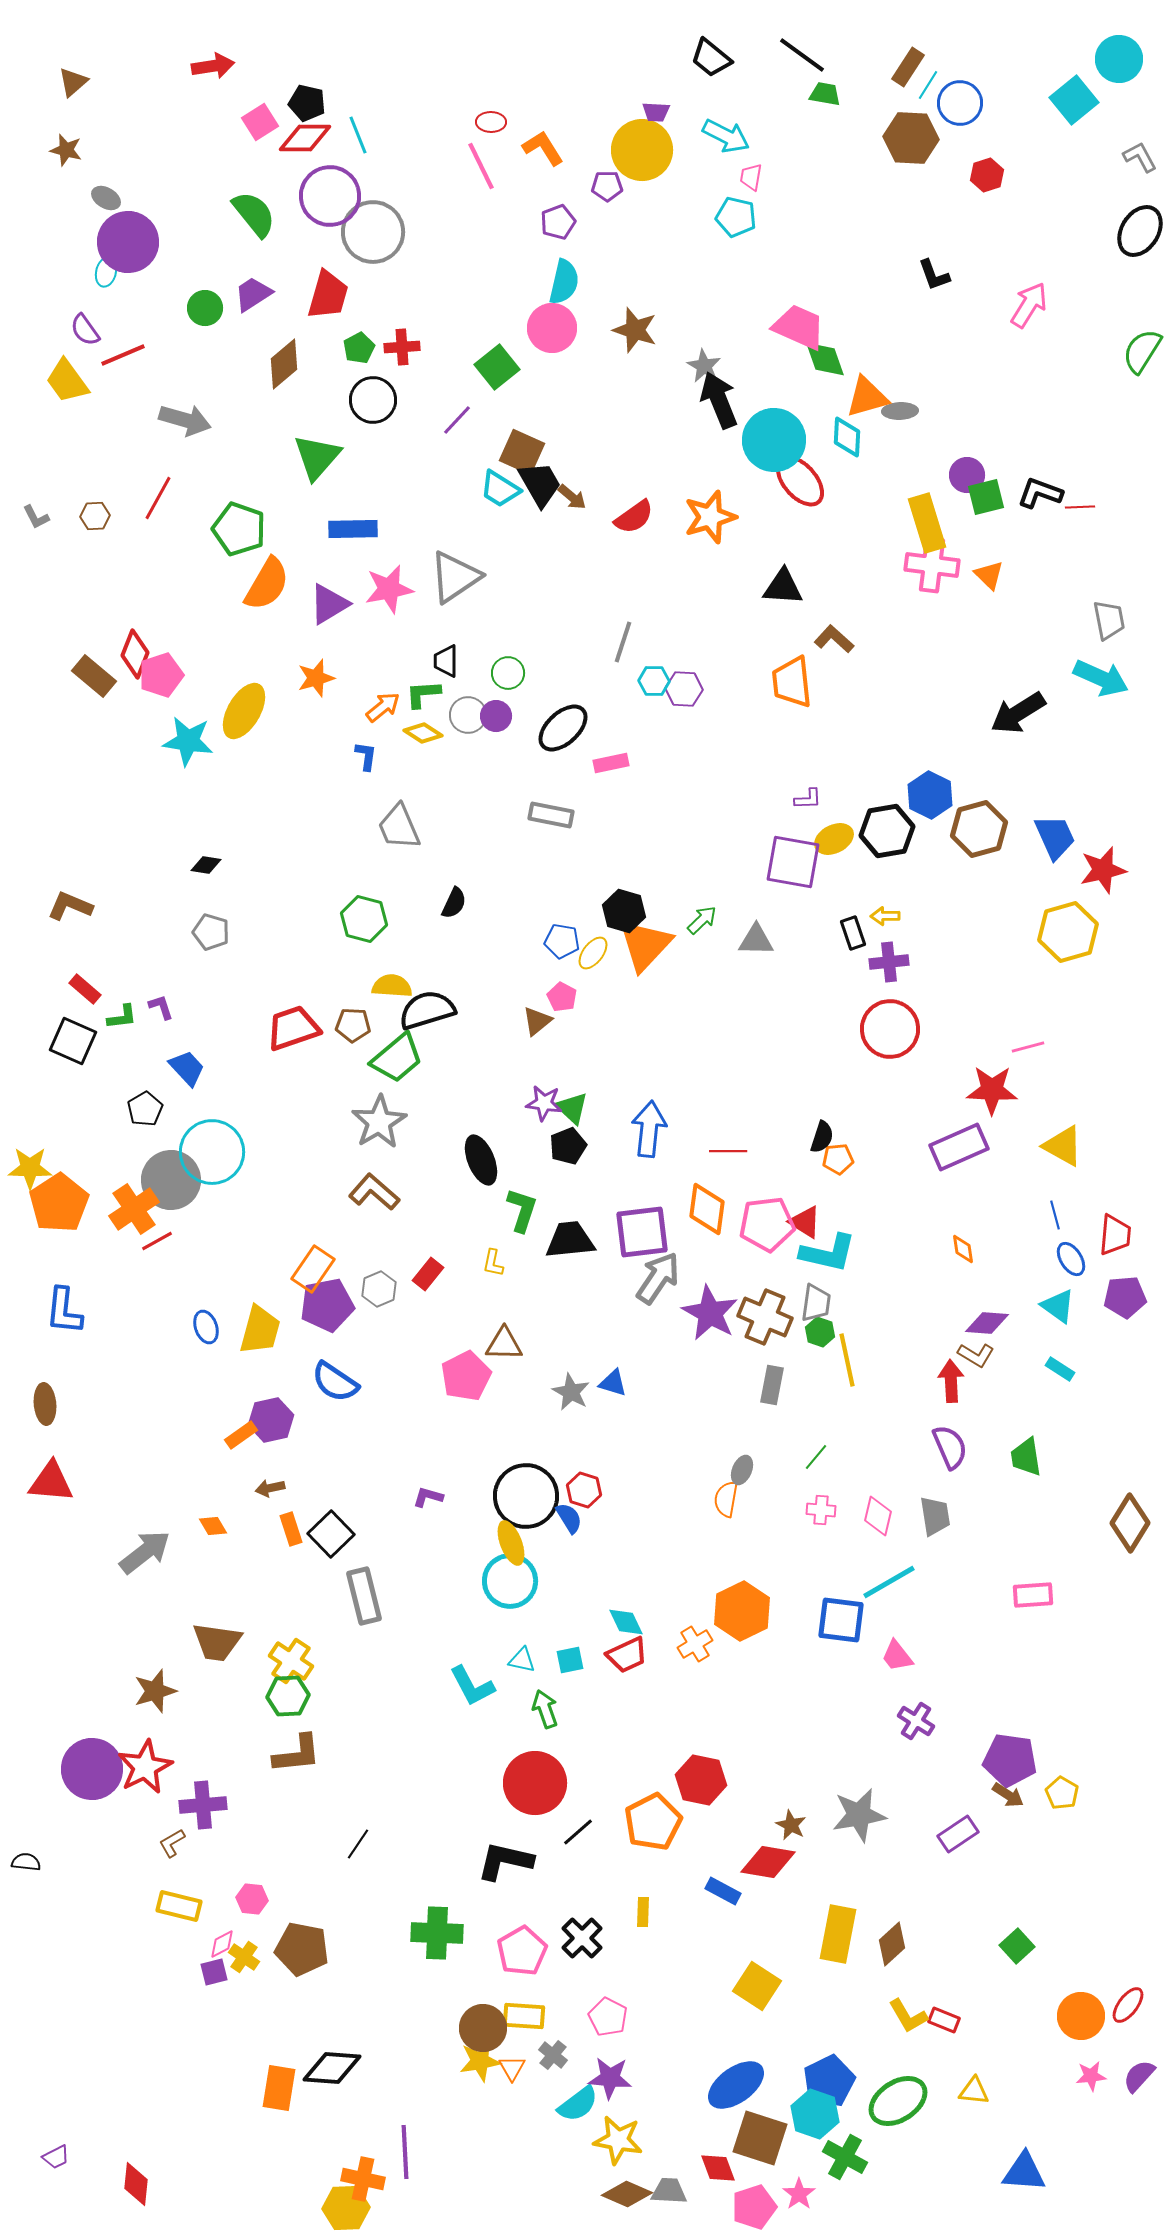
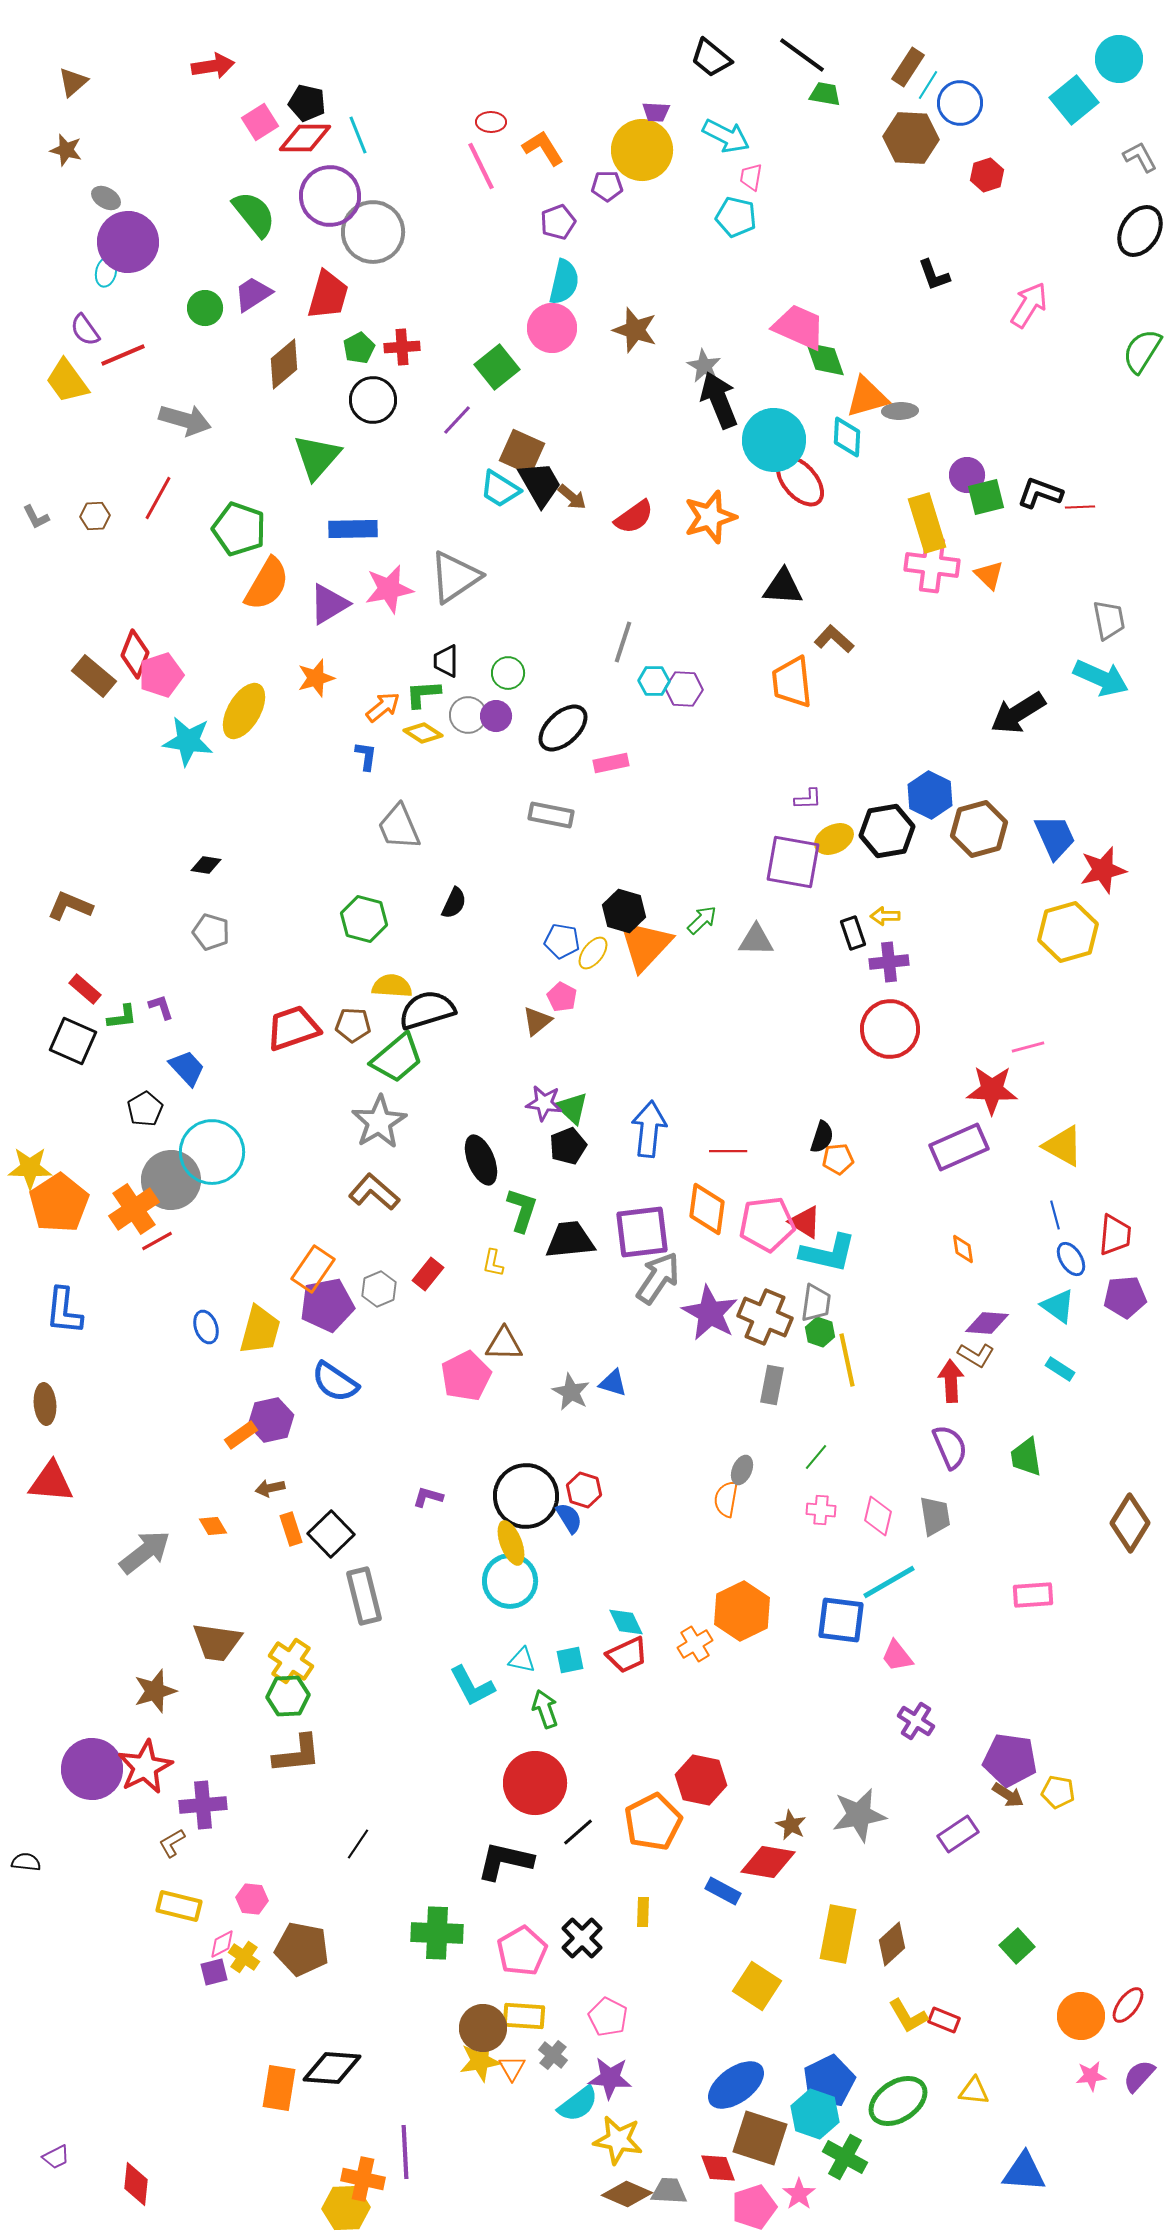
yellow pentagon at (1062, 1793): moved 4 px left, 1 px up; rotated 20 degrees counterclockwise
